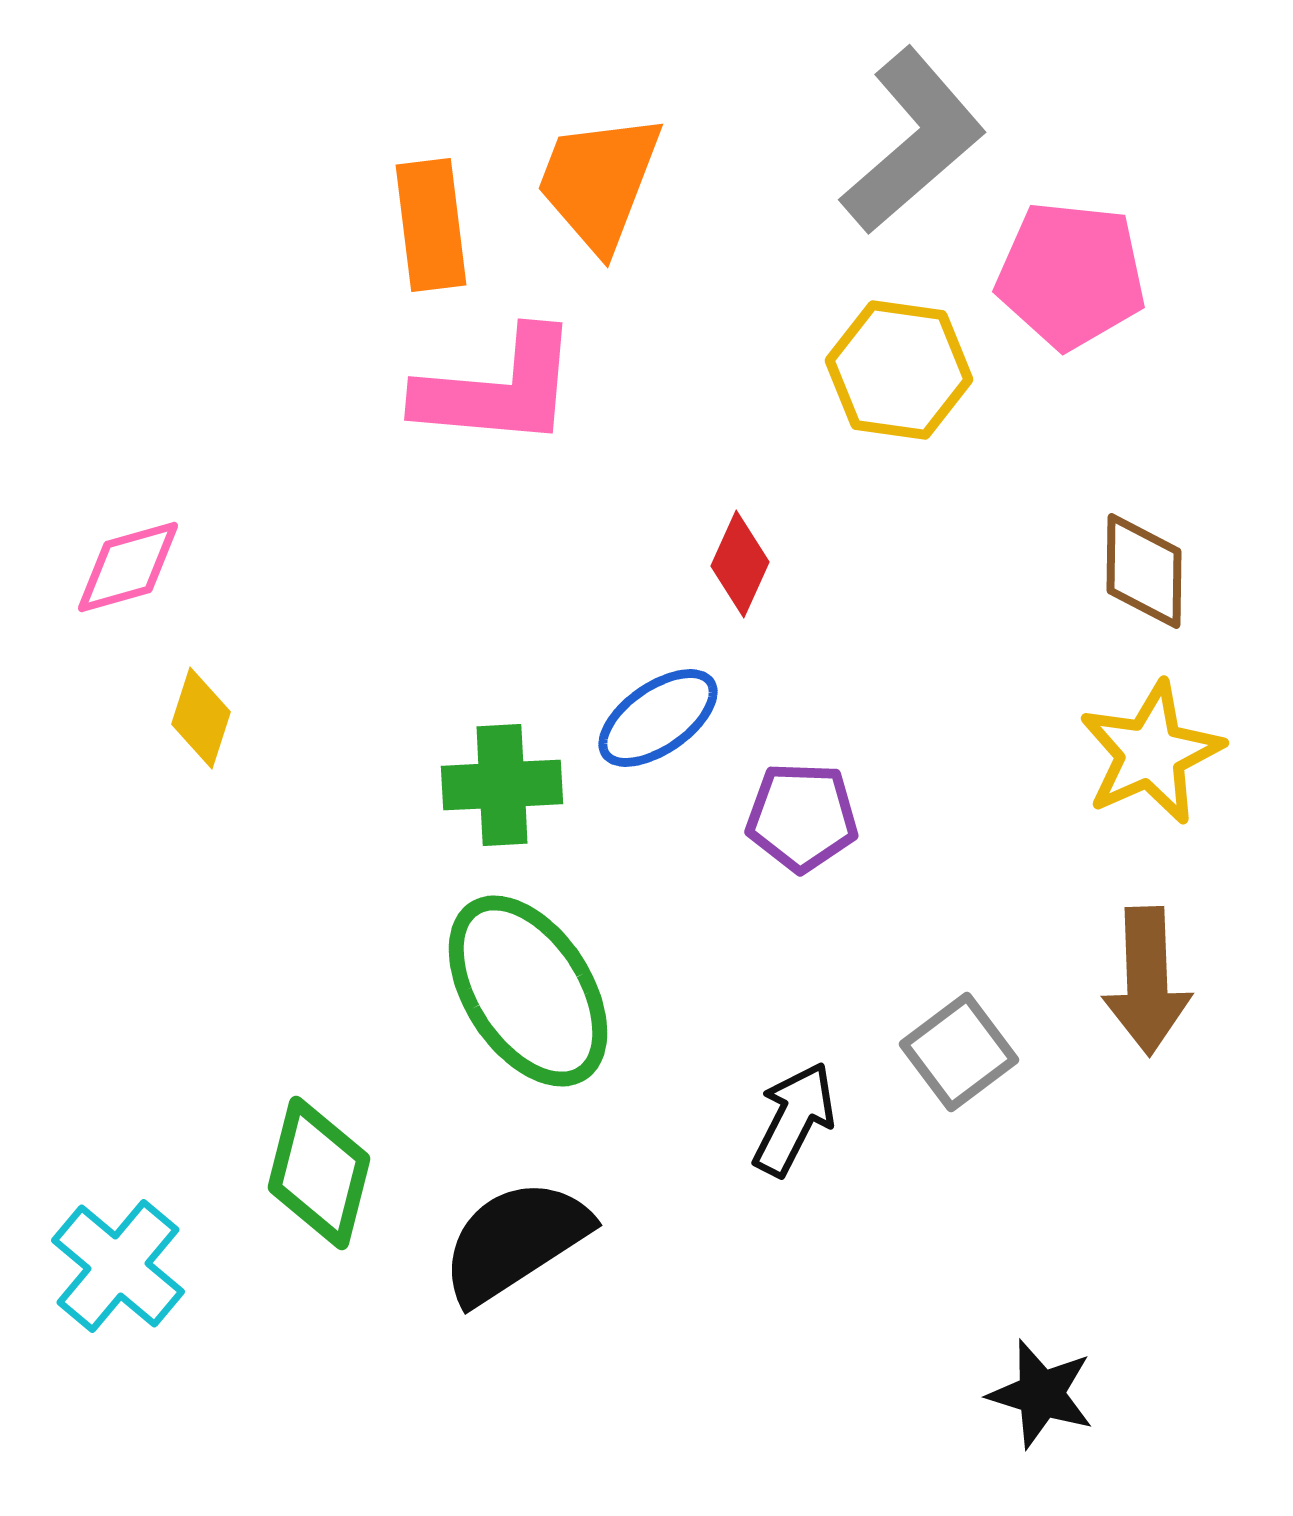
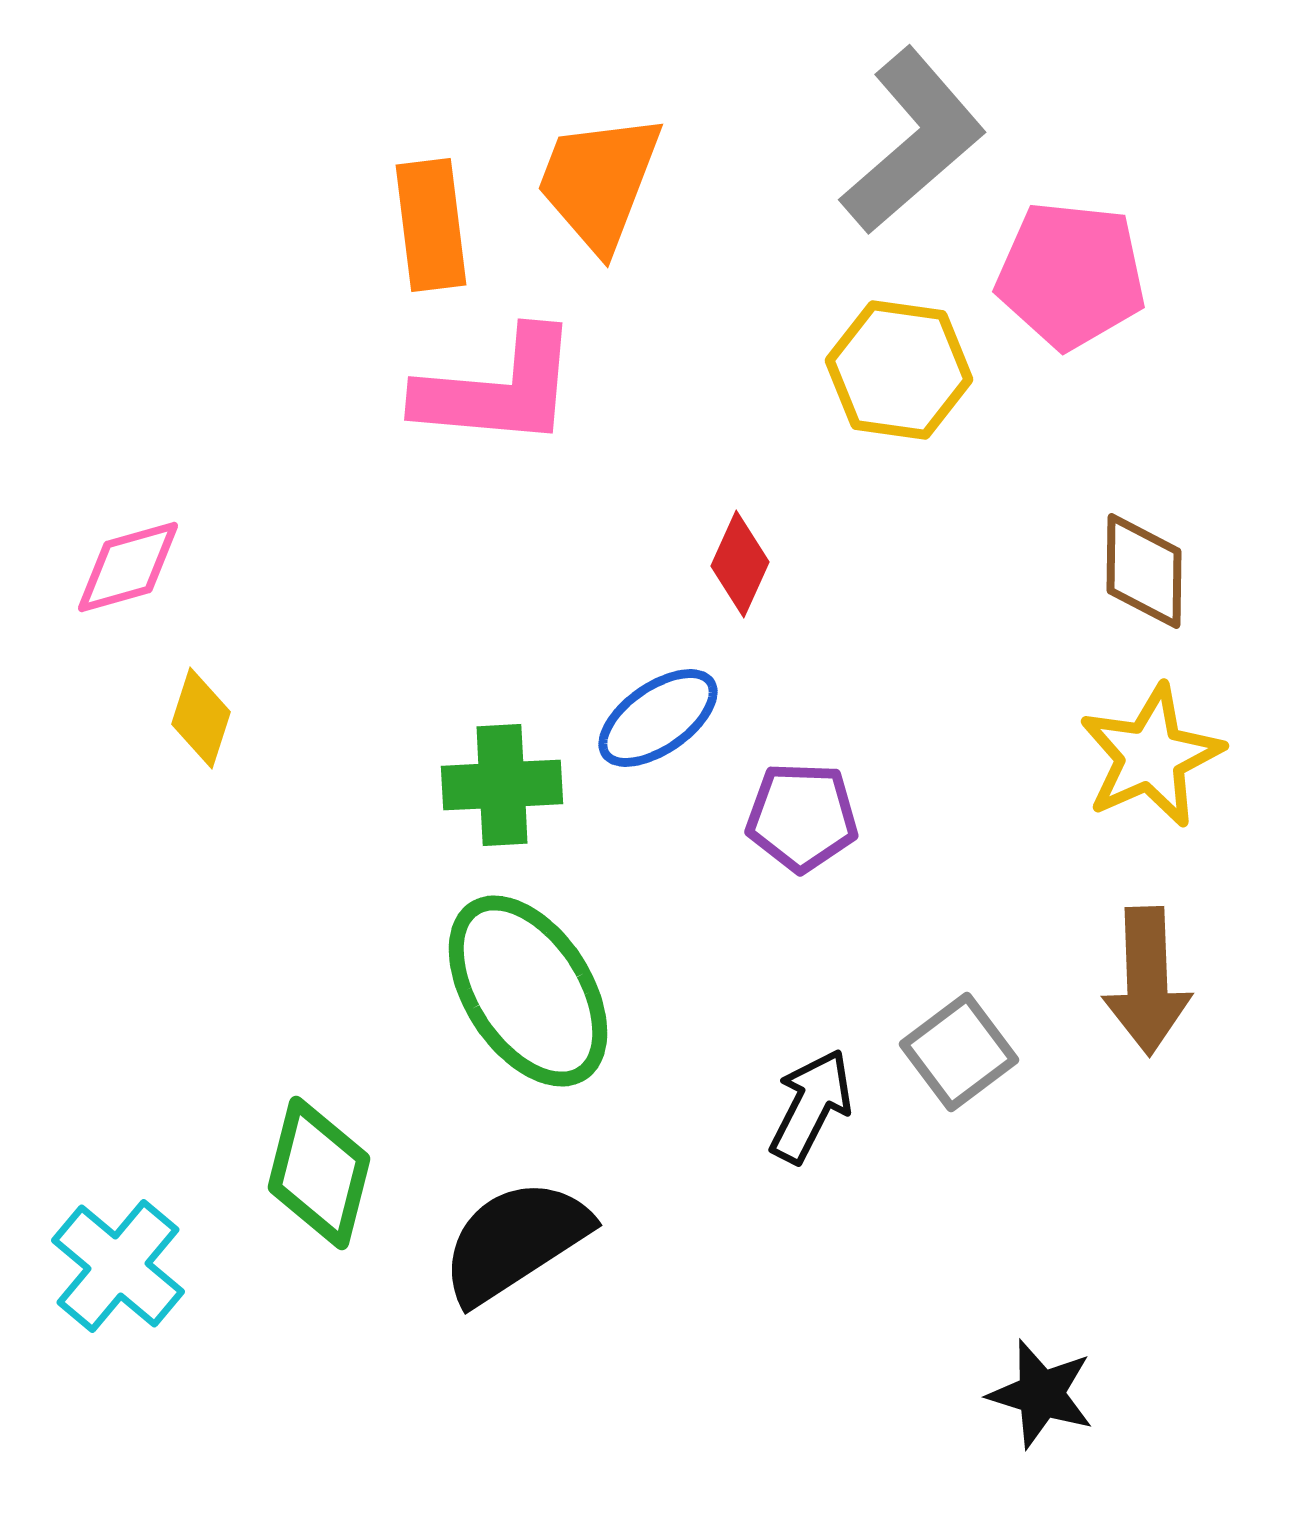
yellow star: moved 3 px down
black arrow: moved 17 px right, 13 px up
